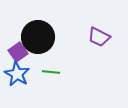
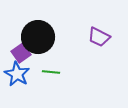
purple square: moved 3 px right, 1 px down
